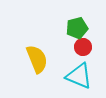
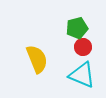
cyan triangle: moved 3 px right, 1 px up
